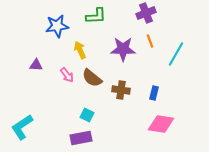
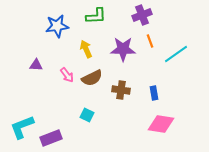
purple cross: moved 4 px left, 2 px down
yellow arrow: moved 6 px right, 1 px up
cyan line: rotated 25 degrees clockwise
brown semicircle: rotated 65 degrees counterclockwise
blue rectangle: rotated 24 degrees counterclockwise
cyan L-shape: rotated 12 degrees clockwise
purple rectangle: moved 30 px left; rotated 10 degrees counterclockwise
